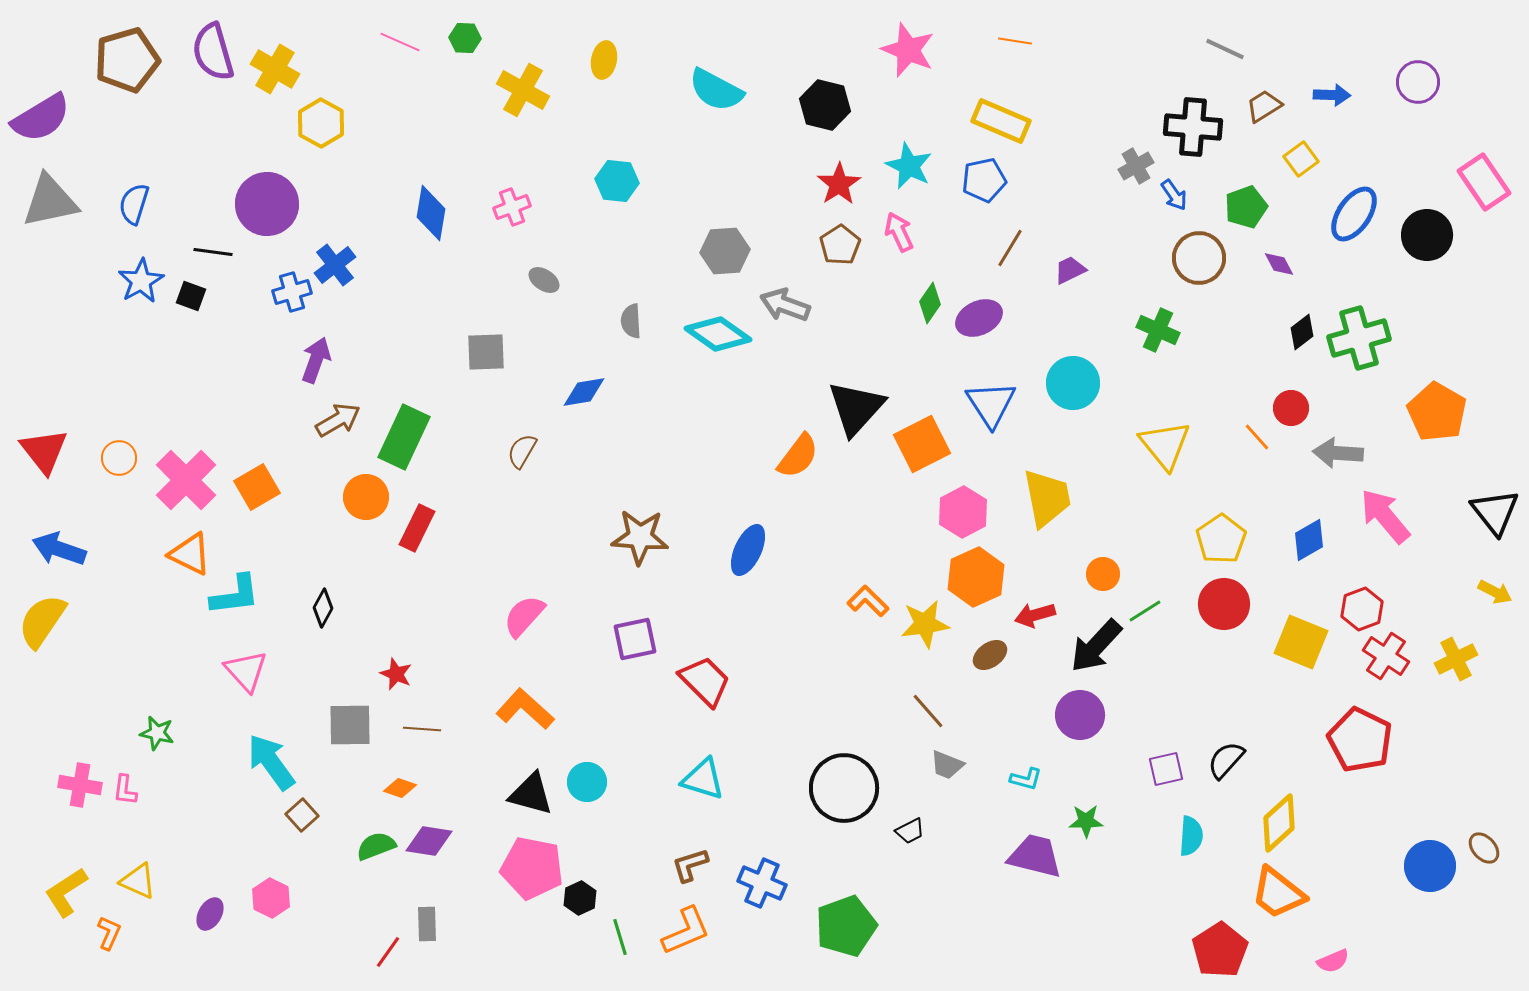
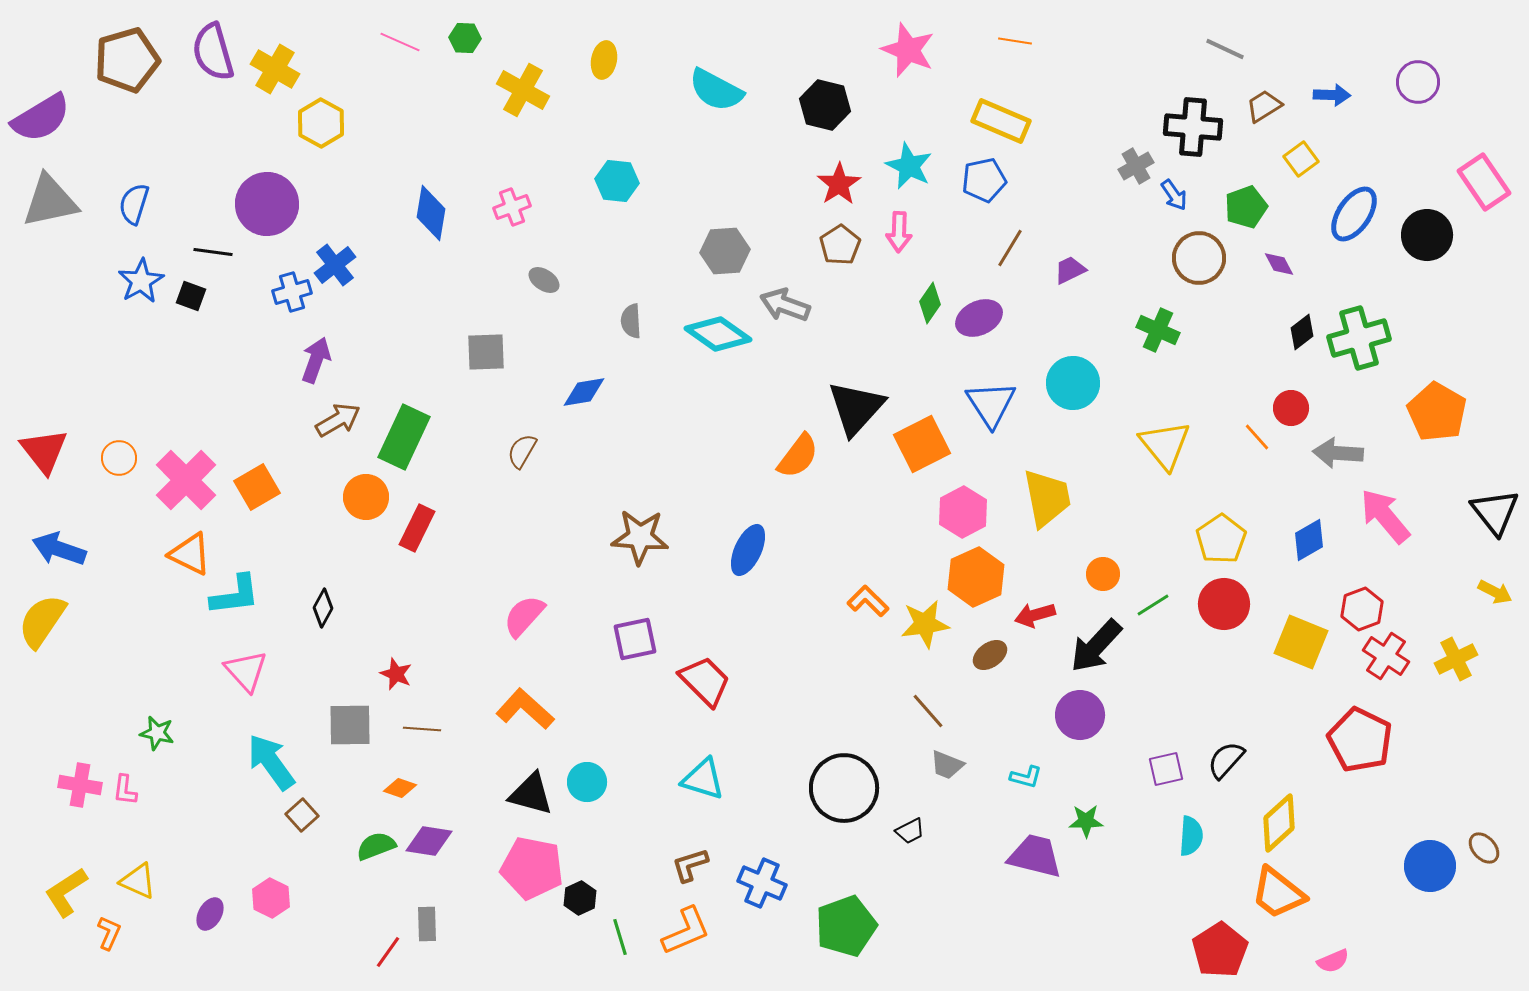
pink arrow at (899, 232): rotated 153 degrees counterclockwise
green line at (1145, 611): moved 8 px right, 6 px up
cyan L-shape at (1026, 779): moved 2 px up
